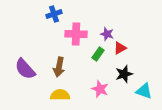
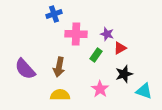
green rectangle: moved 2 px left, 1 px down
pink star: rotated 12 degrees clockwise
